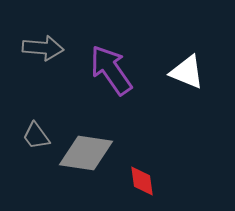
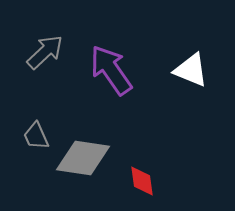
gray arrow: moved 2 px right, 4 px down; rotated 48 degrees counterclockwise
white triangle: moved 4 px right, 2 px up
gray trapezoid: rotated 12 degrees clockwise
gray diamond: moved 3 px left, 5 px down
